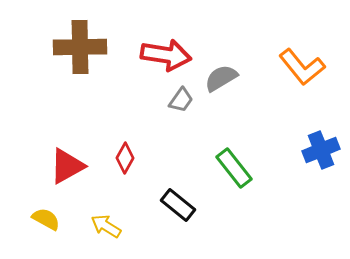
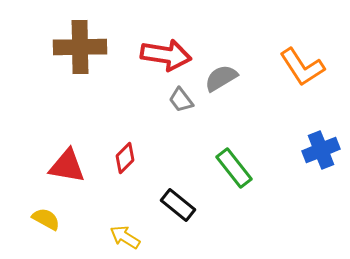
orange L-shape: rotated 6 degrees clockwise
gray trapezoid: rotated 108 degrees clockwise
red diamond: rotated 16 degrees clockwise
red triangle: rotated 39 degrees clockwise
yellow arrow: moved 19 px right, 11 px down
